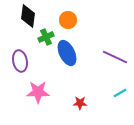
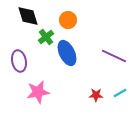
black diamond: rotated 25 degrees counterclockwise
green cross: rotated 14 degrees counterclockwise
purple line: moved 1 px left, 1 px up
purple ellipse: moved 1 px left
pink star: rotated 10 degrees counterclockwise
red star: moved 16 px right, 8 px up
